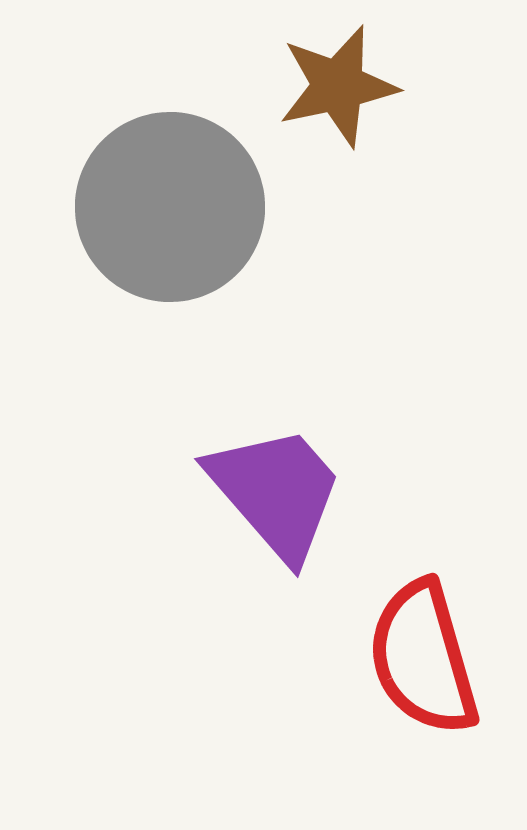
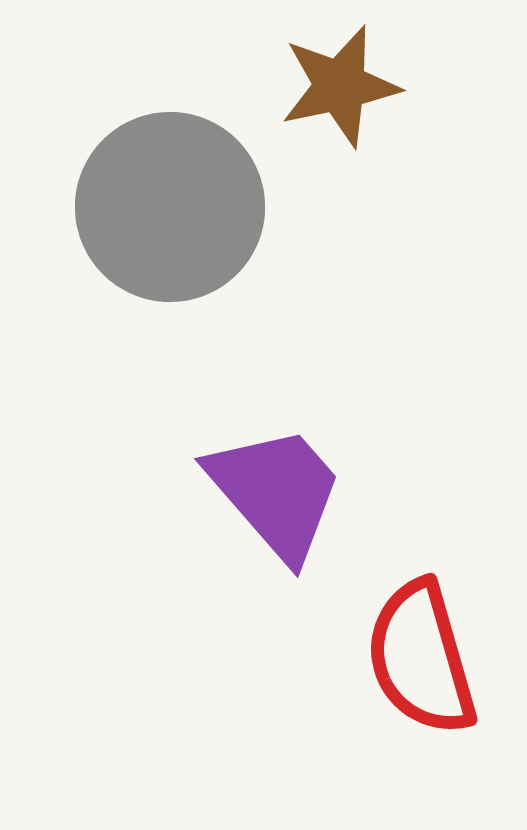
brown star: moved 2 px right
red semicircle: moved 2 px left
